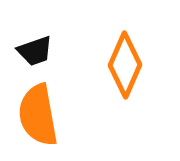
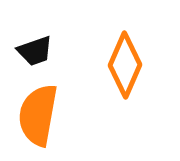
orange semicircle: rotated 20 degrees clockwise
